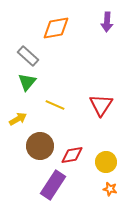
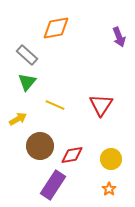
purple arrow: moved 12 px right, 15 px down; rotated 24 degrees counterclockwise
gray rectangle: moved 1 px left, 1 px up
yellow circle: moved 5 px right, 3 px up
orange star: moved 1 px left; rotated 24 degrees clockwise
